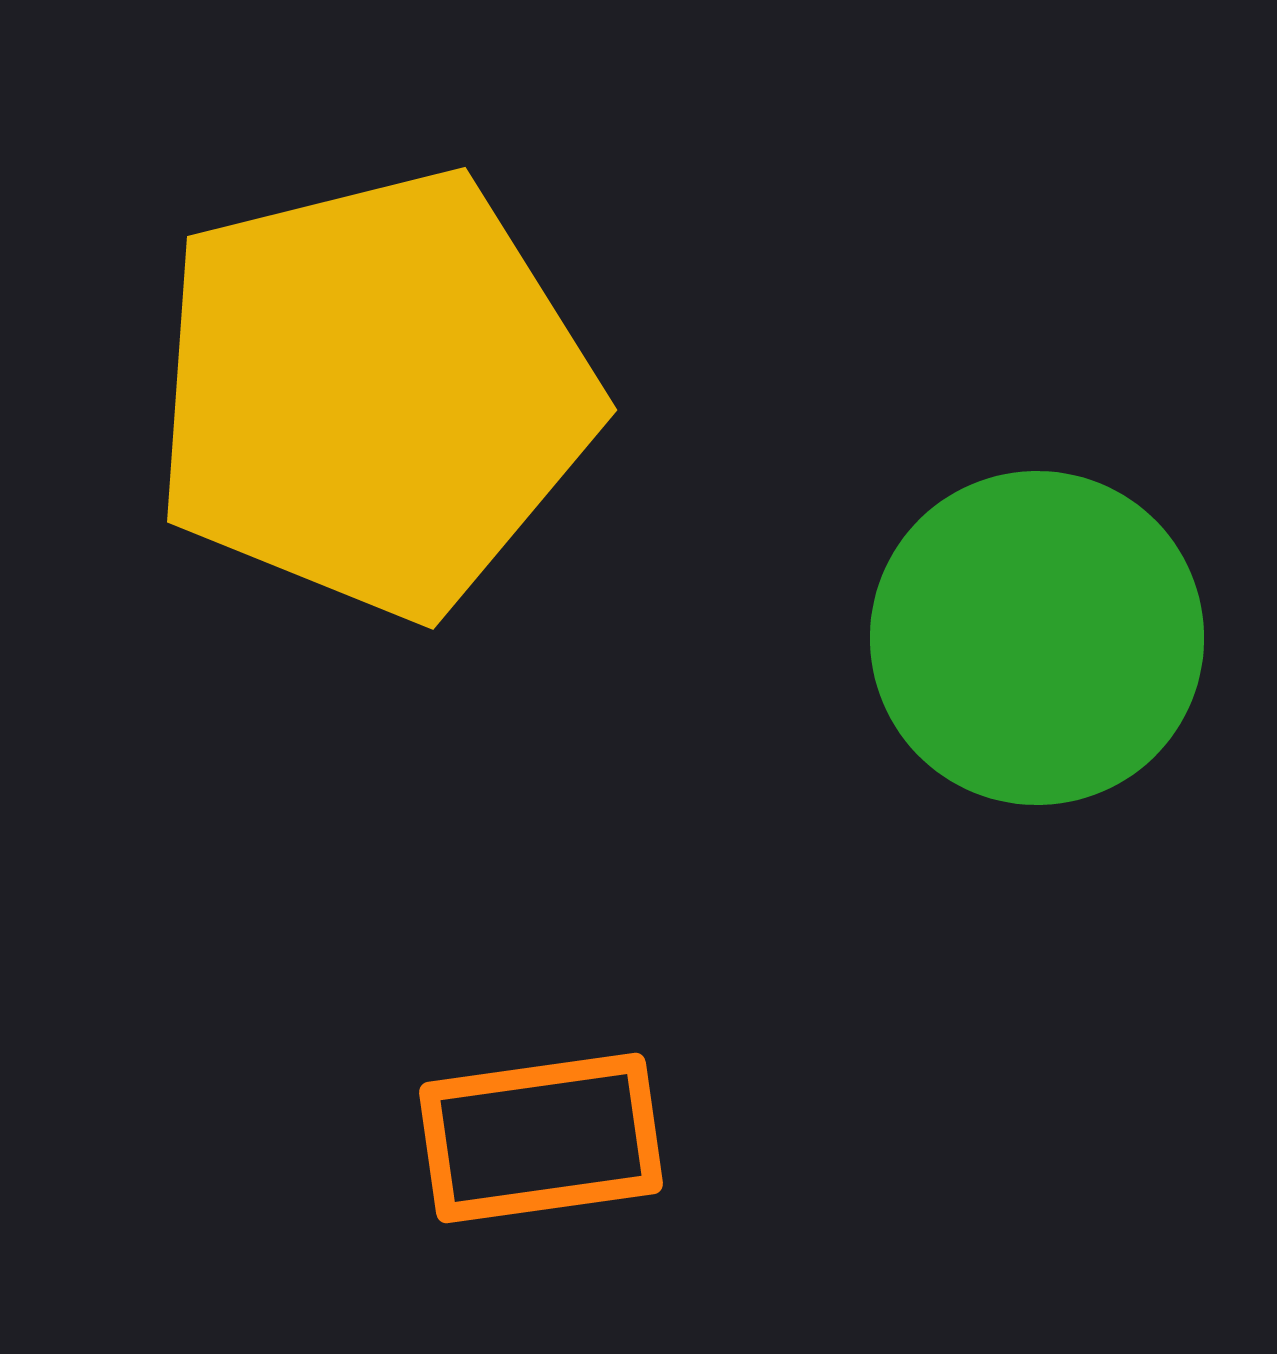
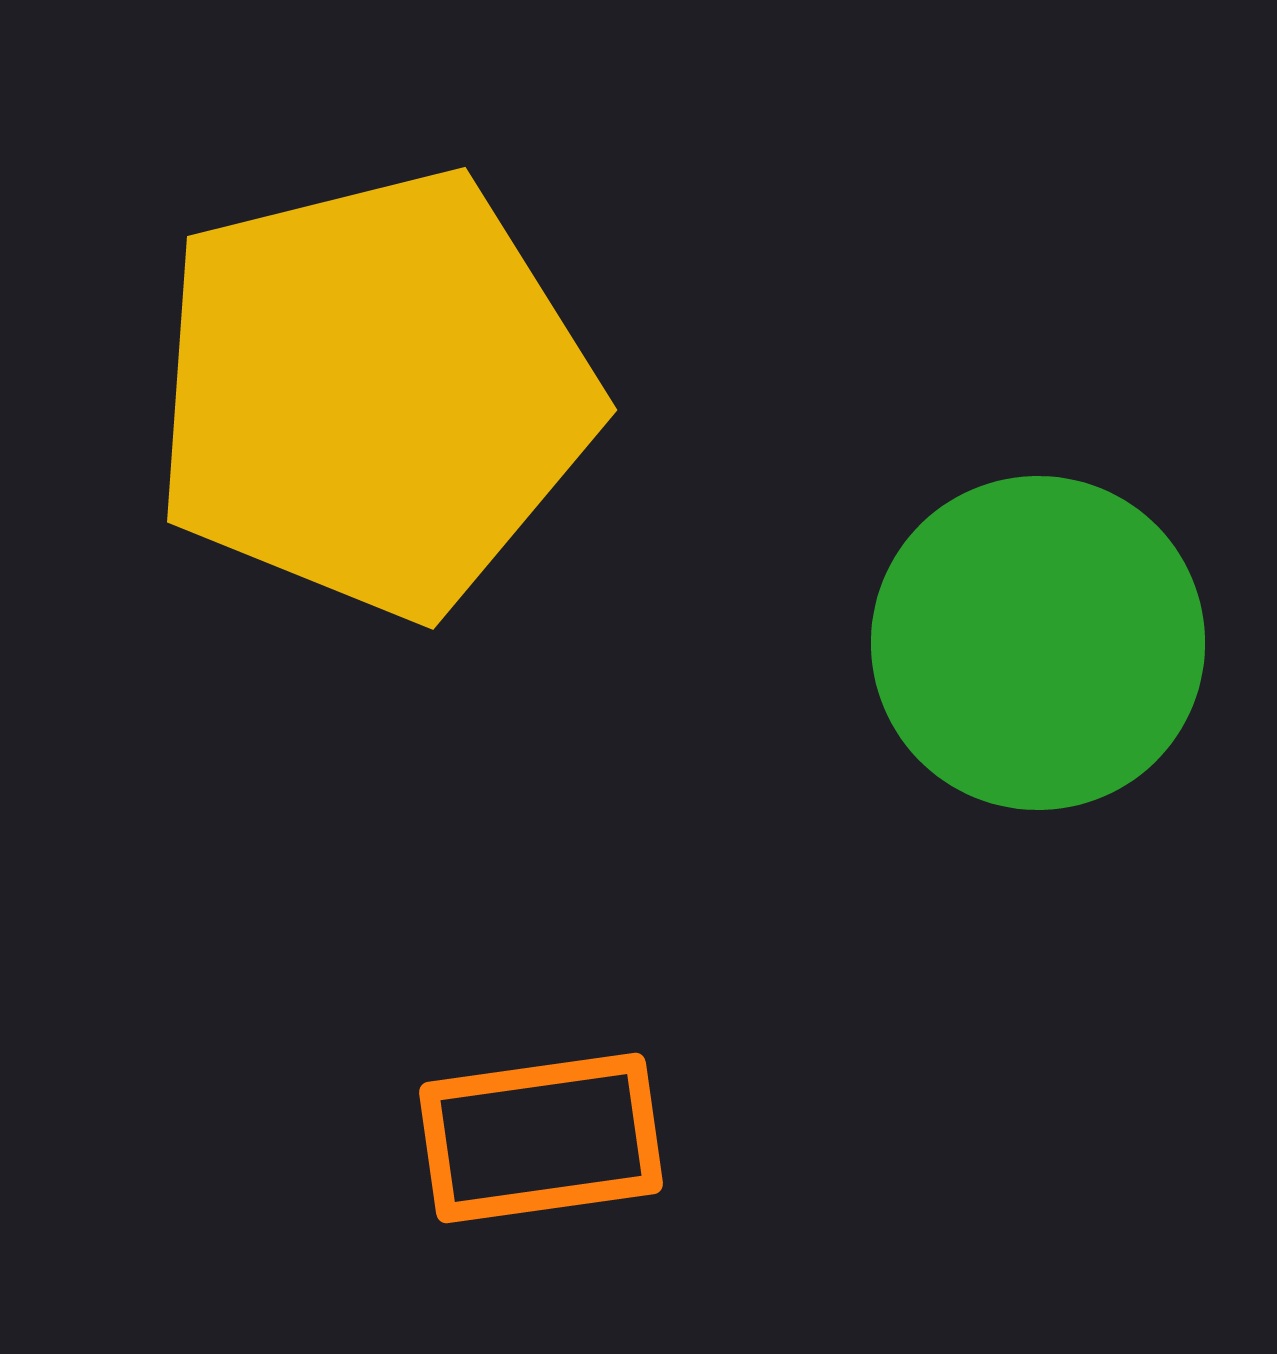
green circle: moved 1 px right, 5 px down
